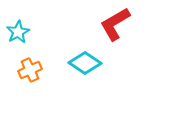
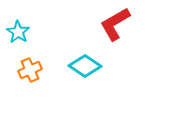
cyan star: rotated 10 degrees counterclockwise
cyan diamond: moved 3 px down
